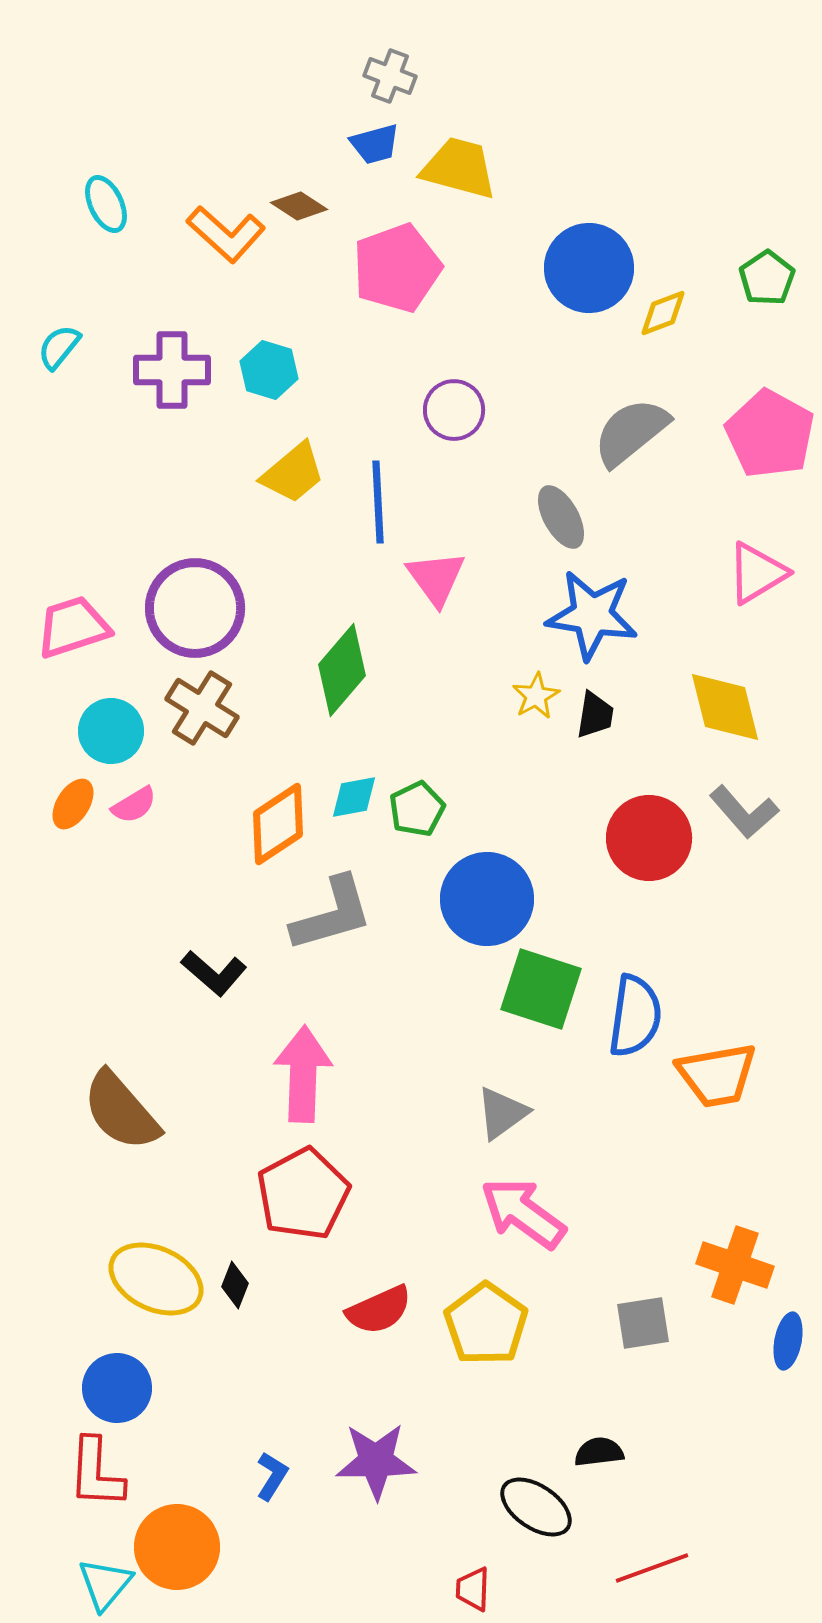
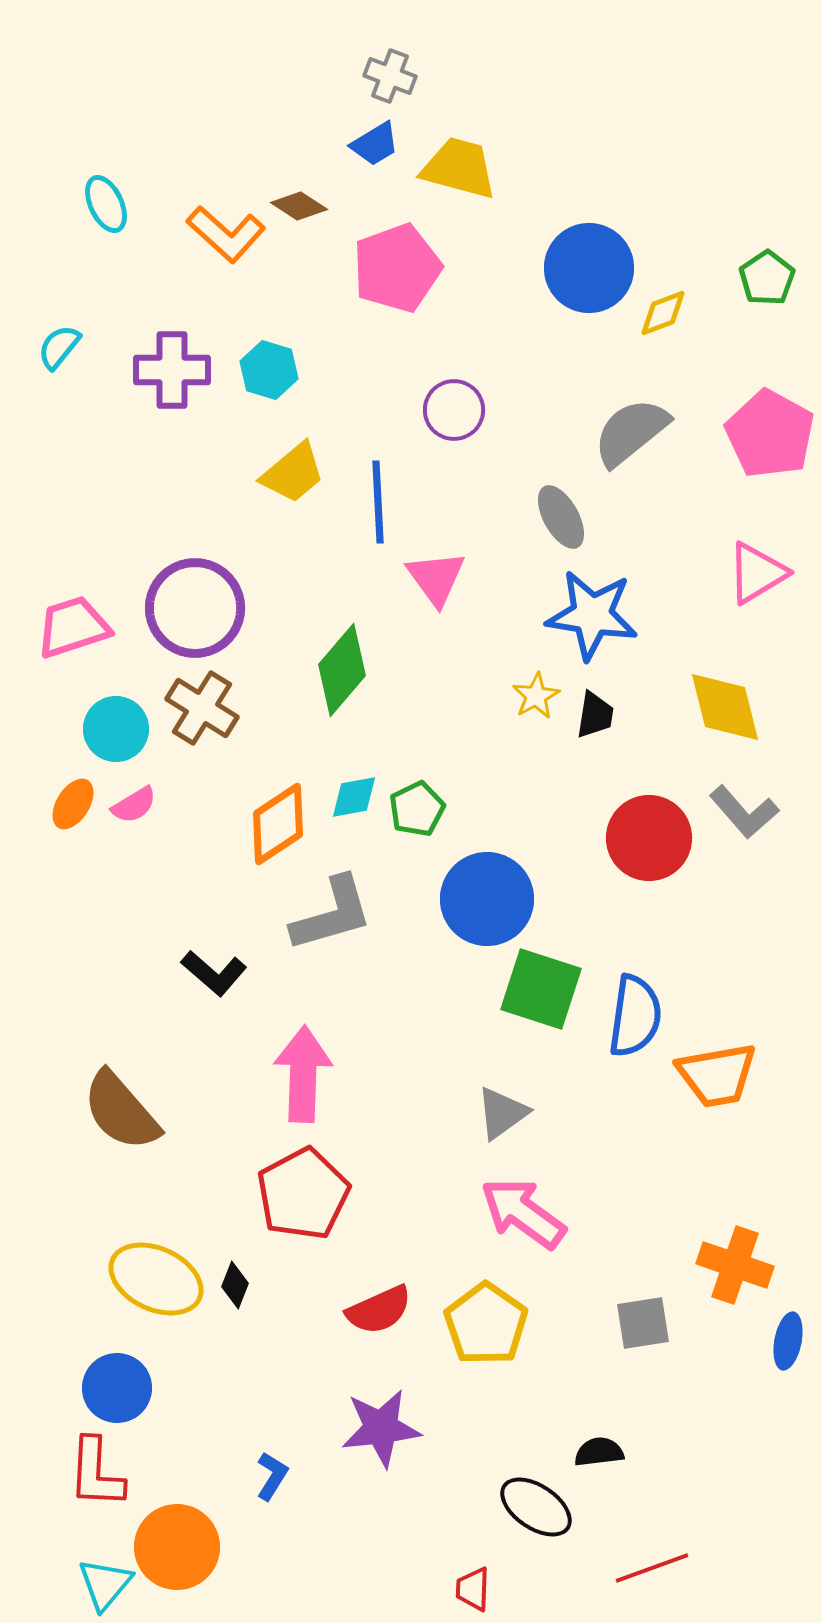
blue trapezoid at (375, 144): rotated 16 degrees counterclockwise
cyan circle at (111, 731): moved 5 px right, 2 px up
purple star at (376, 1461): moved 5 px right, 33 px up; rotated 6 degrees counterclockwise
